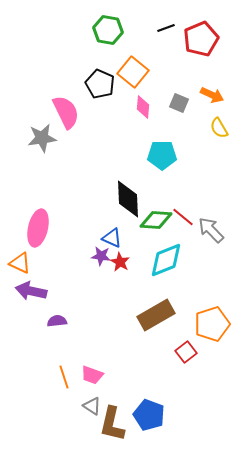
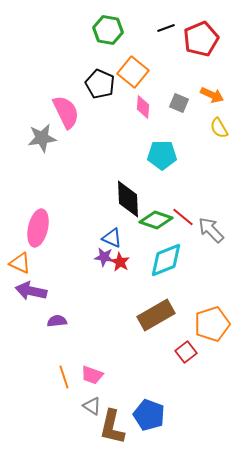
green diamond: rotated 16 degrees clockwise
purple star: moved 3 px right, 1 px down
brown L-shape: moved 3 px down
